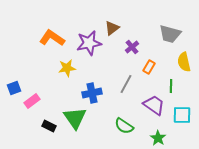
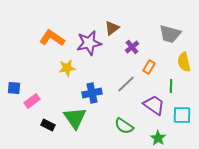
gray line: rotated 18 degrees clockwise
blue square: rotated 24 degrees clockwise
black rectangle: moved 1 px left, 1 px up
